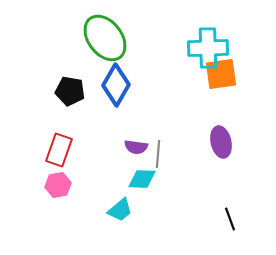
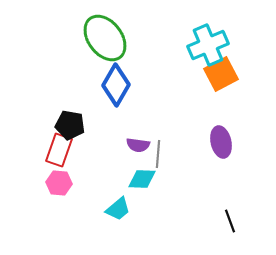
cyan cross: moved 3 px up; rotated 21 degrees counterclockwise
orange square: rotated 20 degrees counterclockwise
black pentagon: moved 34 px down
purple semicircle: moved 2 px right, 2 px up
pink hexagon: moved 1 px right, 2 px up; rotated 15 degrees clockwise
cyan trapezoid: moved 2 px left, 1 px up
black line: moved 2 px down
